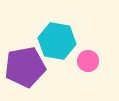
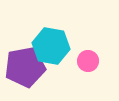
cyan hexagon: moved 6 px left, 5 px down
